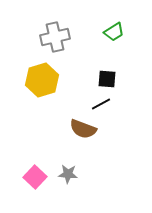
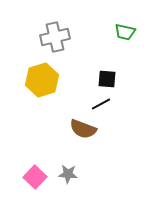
green trapezoid: moved 11 px right; rotated 45 degrees clockwise
